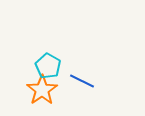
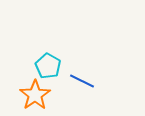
orange star: moved 7 px left, 5 px down
